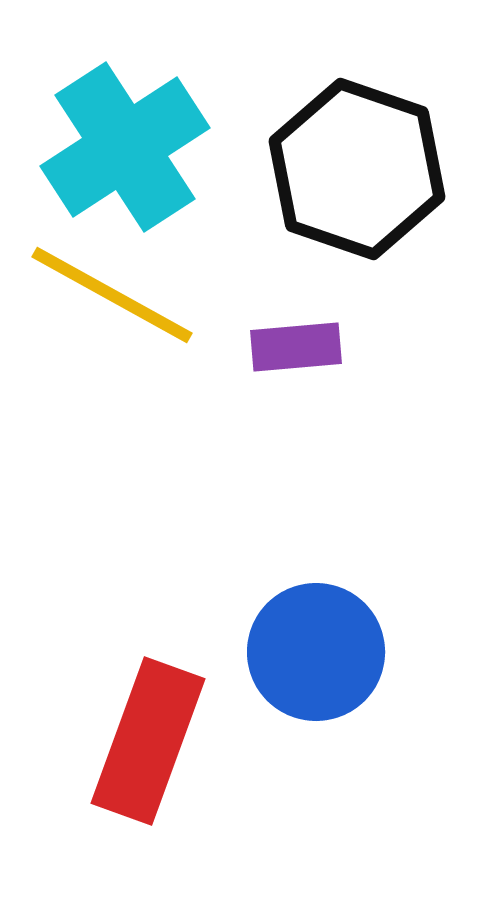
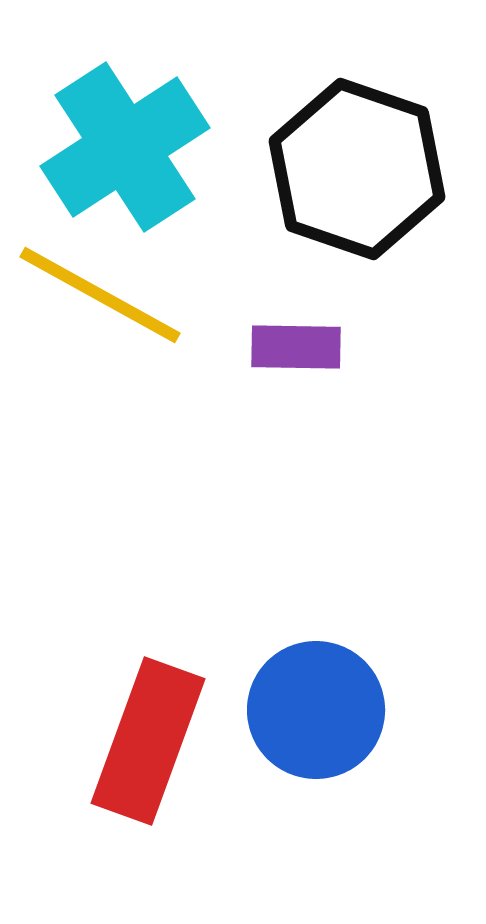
yellow line: moved 12 px left
purple rectangle: rotated 6 degrees clockwise
blue circle: moved 58 px down
